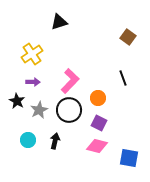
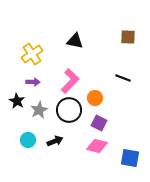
black triangle: moved 16 px right, 19 px down; rotated 30 degrees clockwise
brown square: rotated 35 degrees counterclockwise
black line: rotated 49 degrees counterclockwise
orange circle: moved 3 px left
black arrow: rotated 56 degrees clockwise
blue square: moved 1 px right
